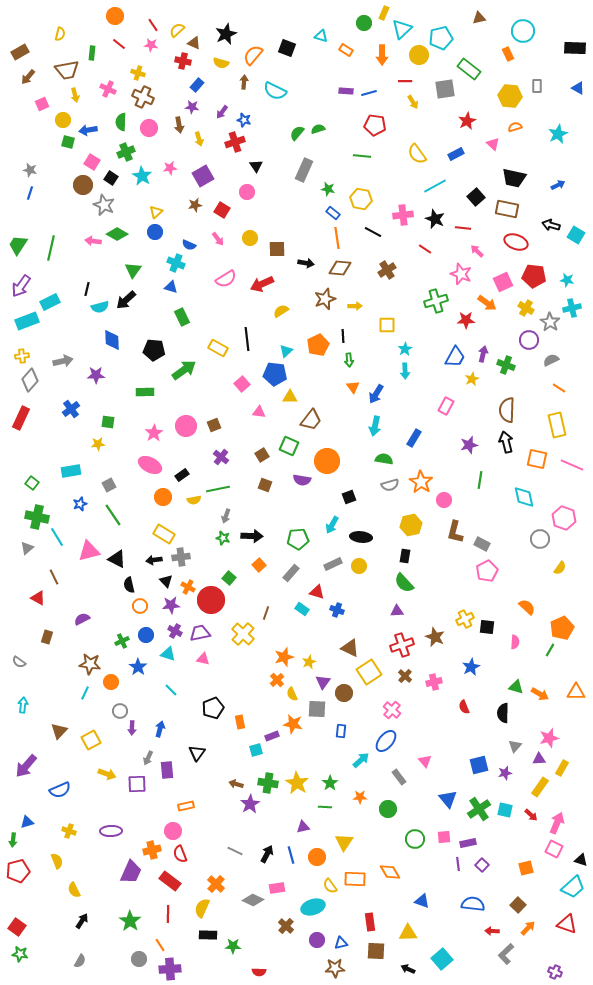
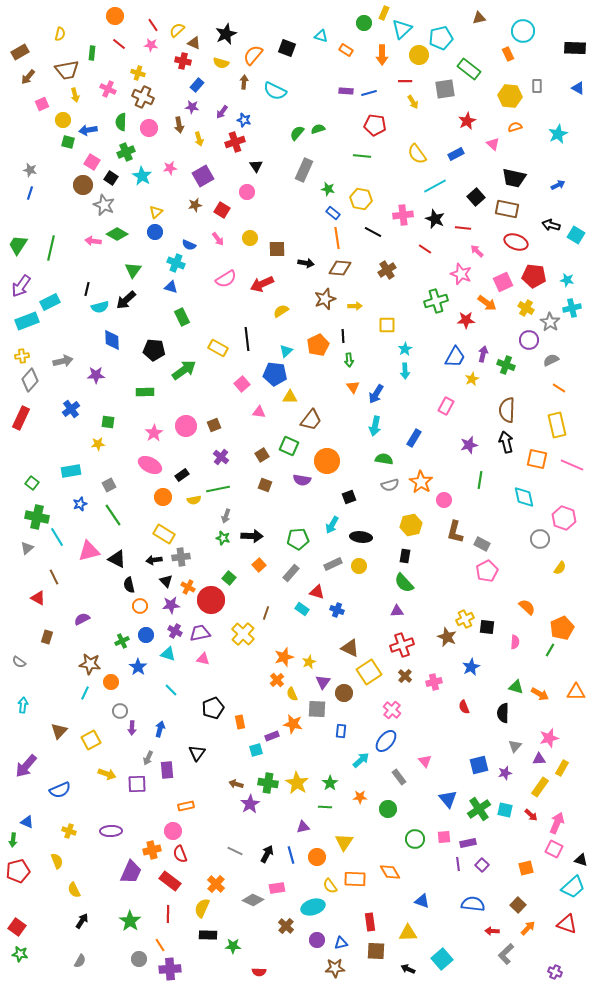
brown star at (435, 637): moved 12 px right
blue triangle at (27, 822): rotated 40 degrees clockwise
